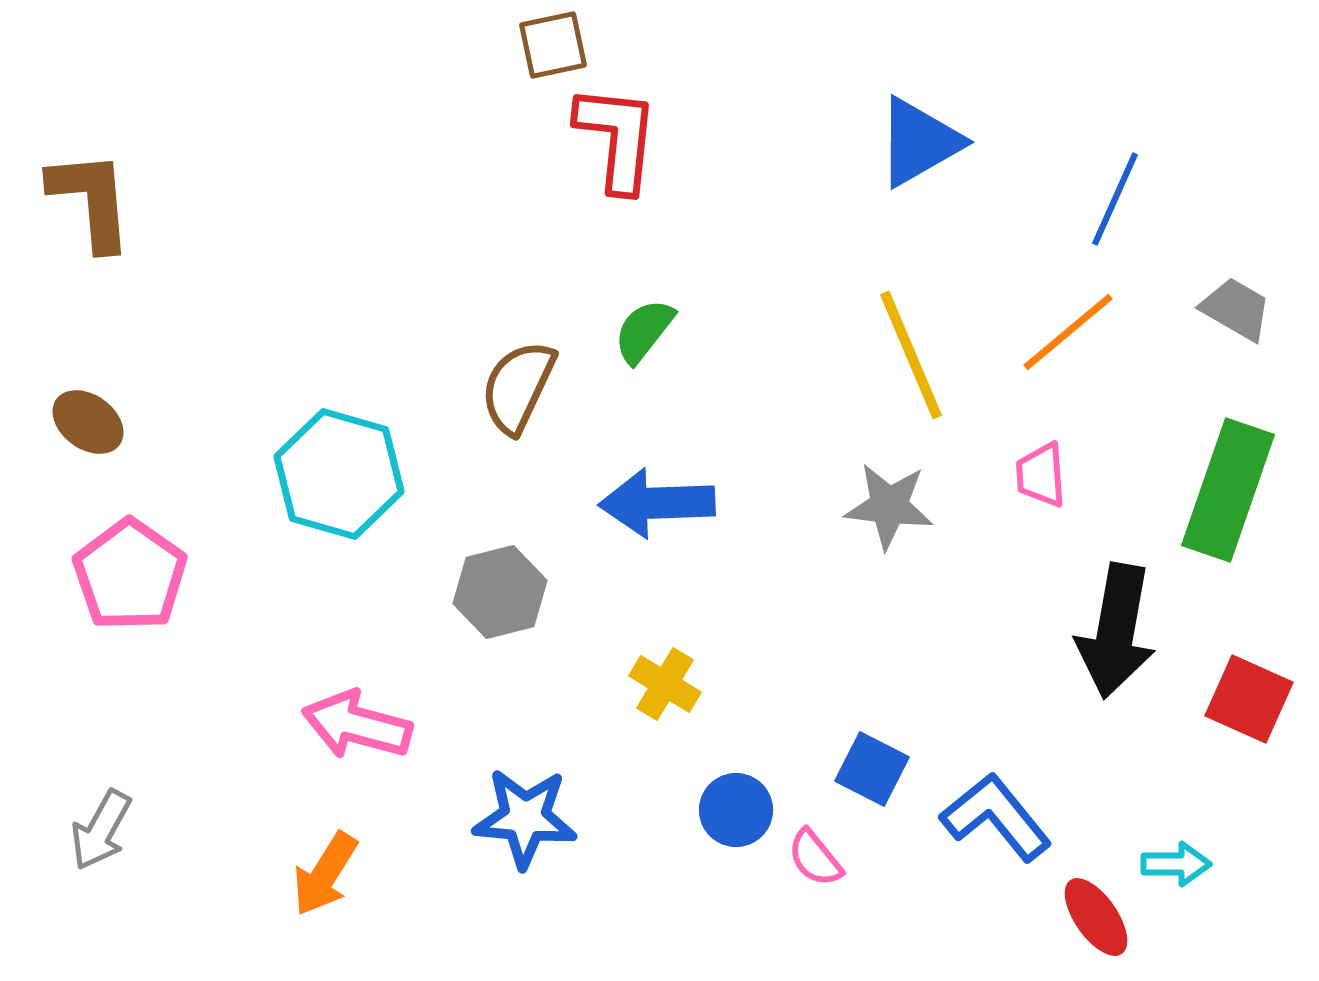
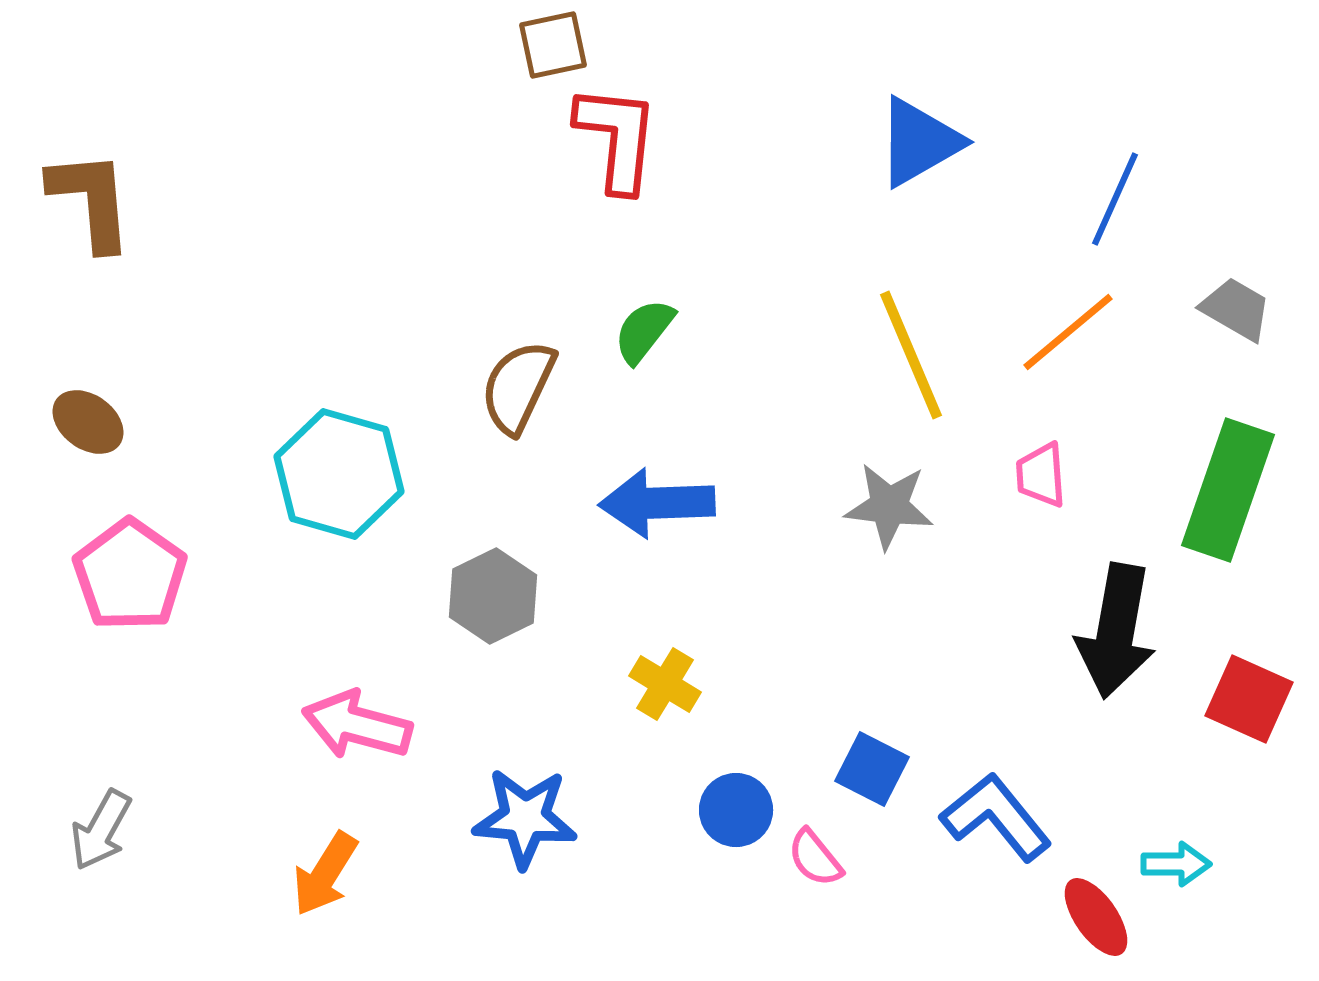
gray hexagon: moved 7 px left, 4 px down; rotated 12 degrees counterclockwise
